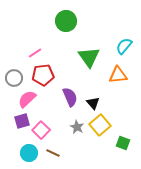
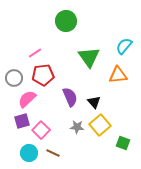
black triangle: moved 1 px right, 1 px up
gray star: rotated 24 degrees counterclockwise
